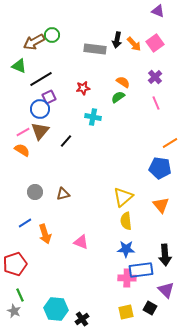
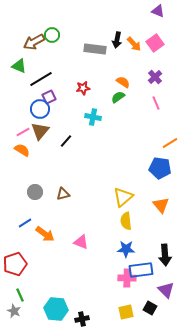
orange arrow at (45, 234): rotated 36 degrees counterclockwise
black cross at (82, 319): rotated 24 degrees clockwise
